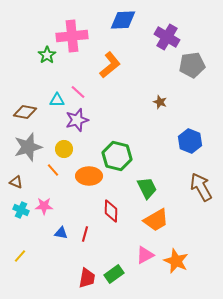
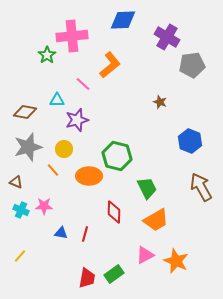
pink line: moved 5 px right, 8 px up
red diamond: moved 3 px right, 1 px down
